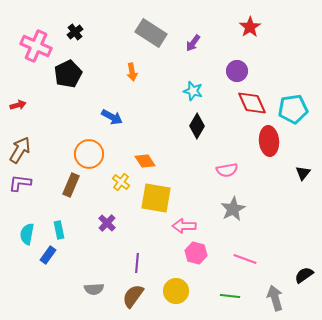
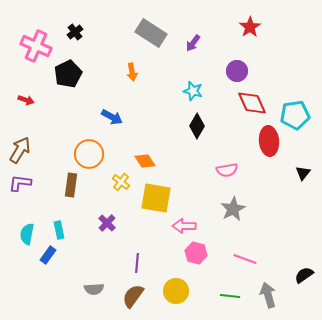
red arrow: moved 8 px right, 5 px up; rotated 35 degrees clockwise
cyan pentagon: moved 2 px right, 6 px down
brown rectangle: rotated 15 degrees counterclockwise
gray arrow: moved 7 px left, 3 px up
